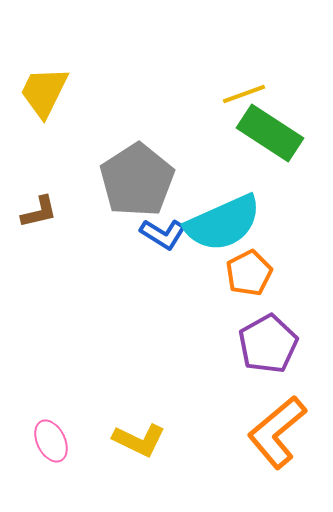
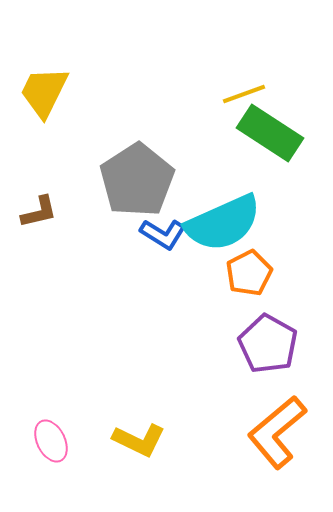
purple pentagon: rotated 14 degrees counterclockwise
